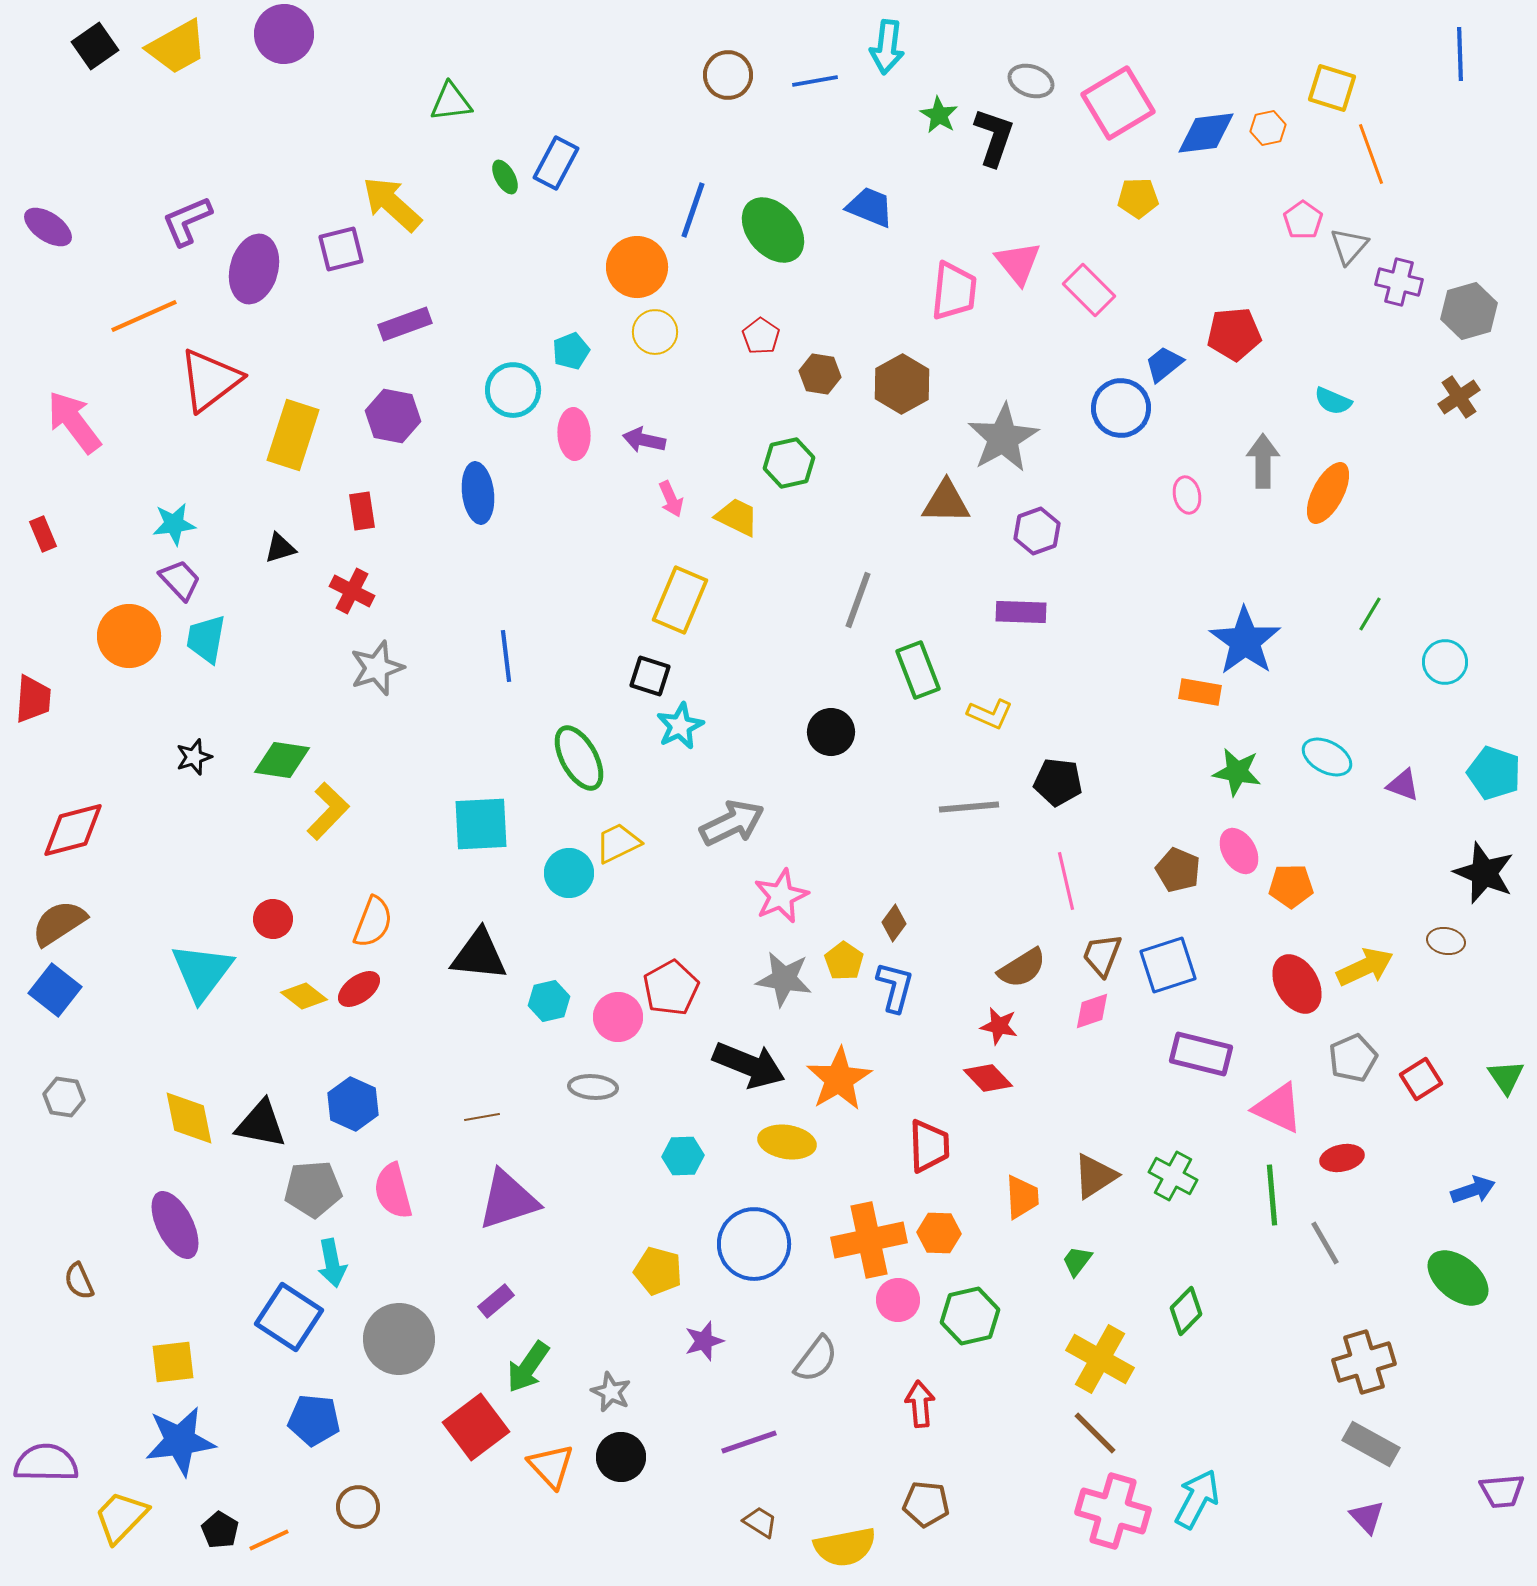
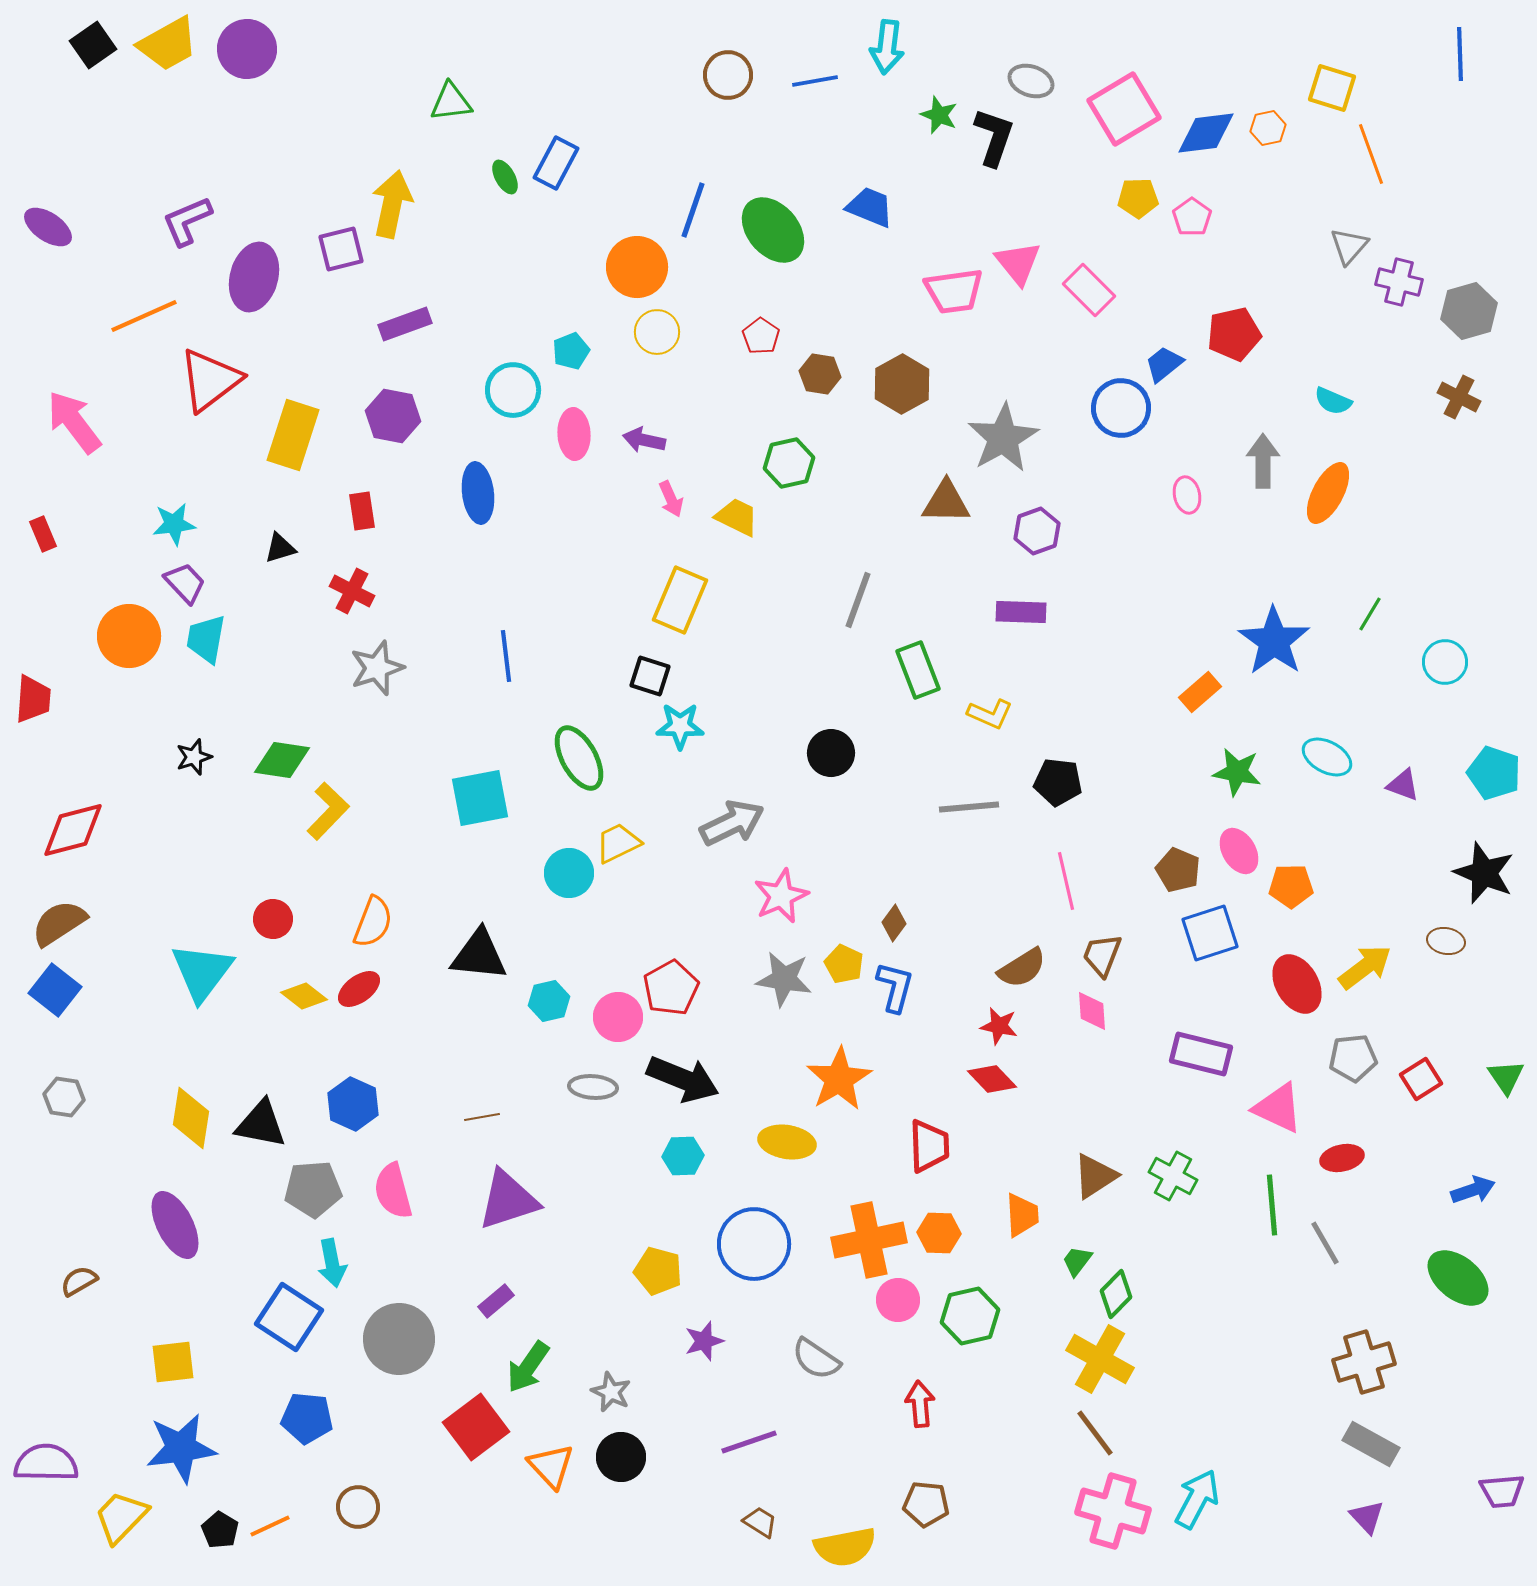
purple circle at (284, 34): moved 37 px left, 15 px down
black square at (95, 46): moved 2 px left, 1 px up
yellow trapezoid at (177, 47): moved 9 px left, 3 px up
pink square at (1118, 103): moved 6 px right, 6 px down
green star at (939, 115): rotated 9 degrees counterclockwise
yellow arrow at (392, 204): rotated 60 degrees clockwise
pink pentagon at (1303, 220): moved 111 px left, 3 px up
purple ellipse at (254, 269): moved 8 px down
pink trapezoid at (954, 291): rotated 76 degrees clockwise
yellow circle at (655, 332): moved 2 px right
red pentagon at (1234, 334): rotated 8 degrees counterclockwise
brown cross at (1459, 397): rotated 30 degrees counterclockwise
purple trapezoid at (180, 580): moved 5 px right, 3 px down
blue star at (1245, 641): moved 29 px right
orange rectangle at (1200, 692): rotated 51 degrees counterclockwise
cyan star at (680, 726): rotated 27 degrees clockwise
black circle at (831, 732): moved 21 px down
cyan square at (481, 824): moved 1 px left, 26 px up; rotated 8 degrees counterclockwise
yellow pentagon at (844, 961): moved 3 px down; rotated 9 degrees counterclockwise
blue square at (1168, 965): moved 42 px right, 32 px up
yellow arrow at (1365, 967): rotated 12 degrees counterclockwise
pink diamond at (1092, 1011): rotated 75 degrees counterclockwise
gray pentagon at (1353, 1058): rotated 18 degrees clockwise
black arrow at (749, 1065): moved 66 px left, 14 px down
red diamond at (988, 1078): moved 4 px right, 1 px down
yellow diamond at (189, 1118): moved 2 px right; rotated 20 degrees clockwise
green line at (1272, 1195): moved 10 px down
orange trapezoid at (1022, 1197): moved 18 px down
brown semicircle at (79, 1281): rotated 84 degrees clockwise
green diamond at (1186, 1311): moved 70 px left, 17 px up
gray semicircle at (816, 1359): rotated 87 degrees clockwise
blue pentagon at (314, 1420): moved 7 px left, 2 px up
brown line at (1095, 1433): rotated 8 degrees clockwise
blue star at (180, 1441): moved 1 px right, 7 px down
orange line at (269, 1540): moved 1 px right, 14 px up
